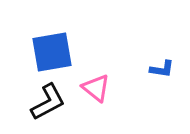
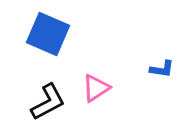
blue square: moved 4 px left, 18 px up; rotated 33 degrees clockwise
pink triangle: rotated 48 degrees clockwise
